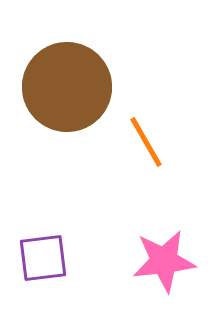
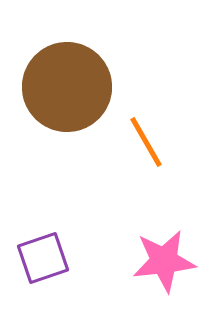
purple square: rotated 12 degrees counterclockwise
